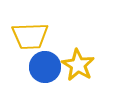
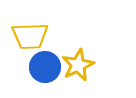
yellow star: rotated 16 degrees clockwise
